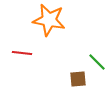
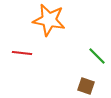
green line: moved 6 px up
brown square: moved 8 px right, 7 px down; rotated 24 degrees clockwise
